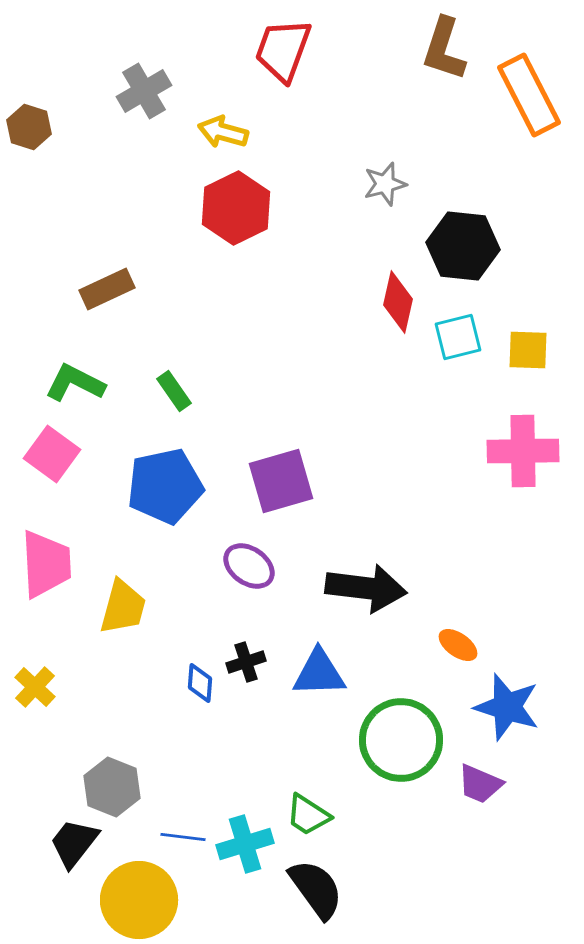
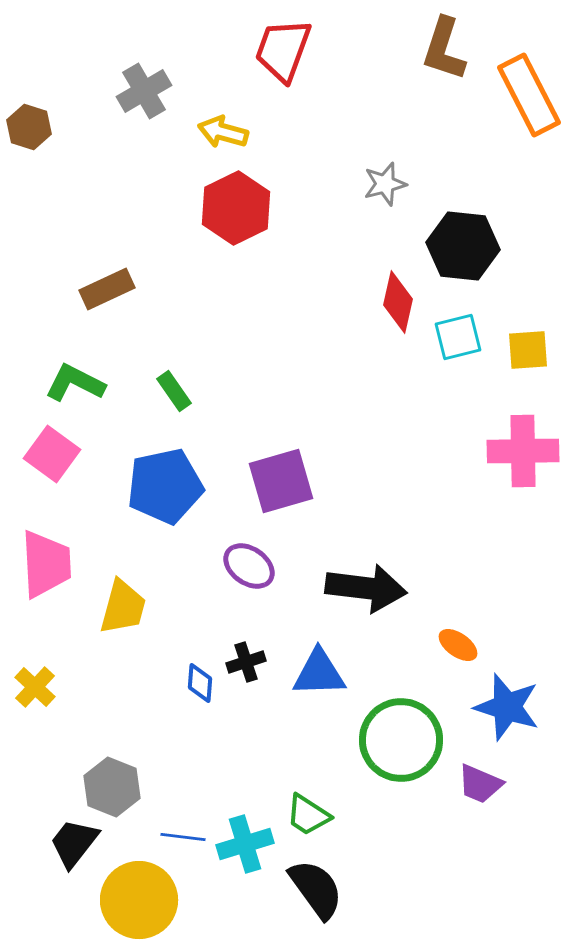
yellow square: rotated 6 degrees counterclockwise
